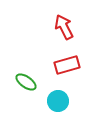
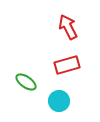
red arrow: moved 4 px right
cyan circle: moved 1 px right
